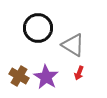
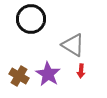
black circle: moved 7 px left, 9 px up
red arrow: moved 2 px right, 2 px up; rotated 16 degrees counterclockwise
purple star: moved 2 px right, 3 px up
